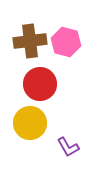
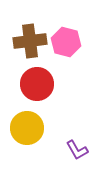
red circle: moved 3 px left
yellow circle: moved 3 px left, 5 px down
purple L-shape: moved 9 px right, 3 px down
